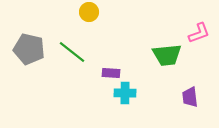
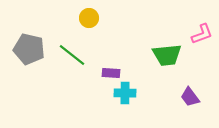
yellow circle: moved 6 px down
pink L-shape: moved 3 px right, 1 px down
green line: moved 3 px down
purple trapezoid: rotated 30 degrees counterclockwise
